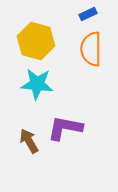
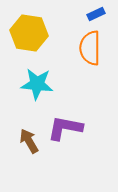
blue rectangle: moved 8 px right
yellow hexagon: moved 7 px left, 8 px up; rotated 6 degrees counterclockwise
orange semicircle: moved 1 px left, 1 px up
